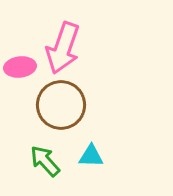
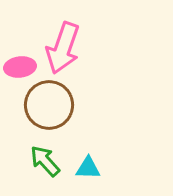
brown circle: moved 12 px left
cyan triangle: moved 3 px left, 12 px down
